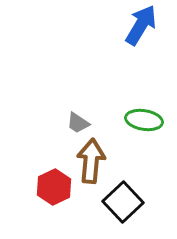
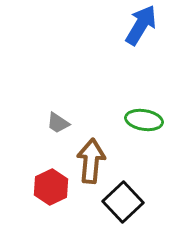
gray trapezoid: moved 20 px left
red hexagon: moved 3 px left
